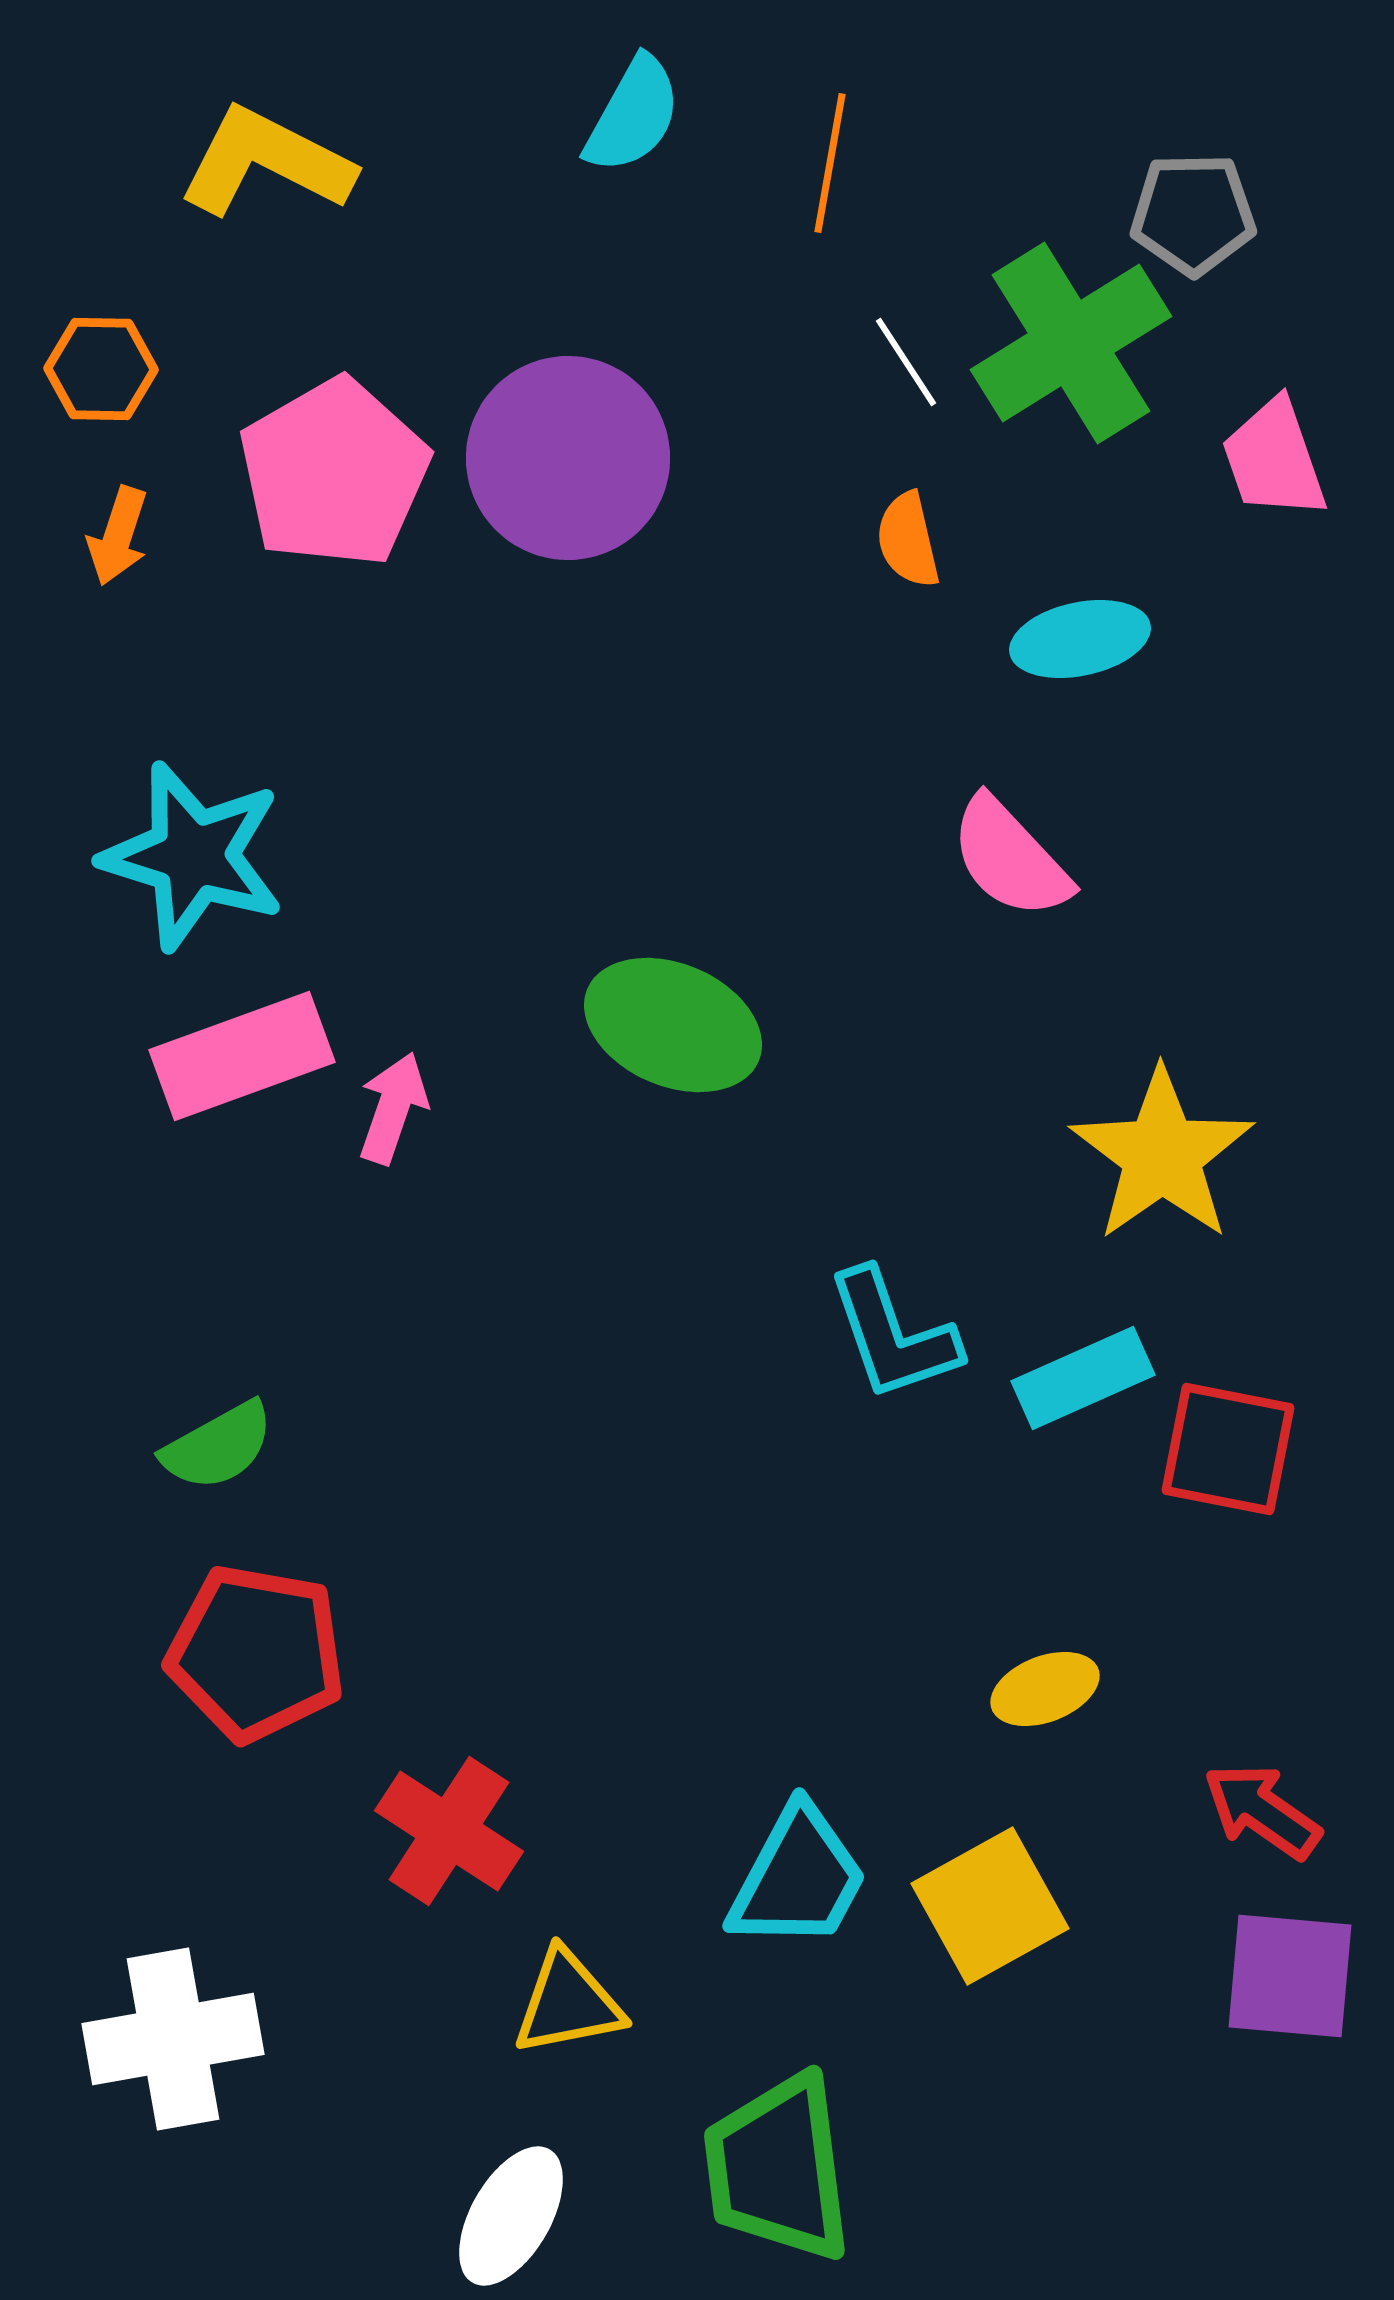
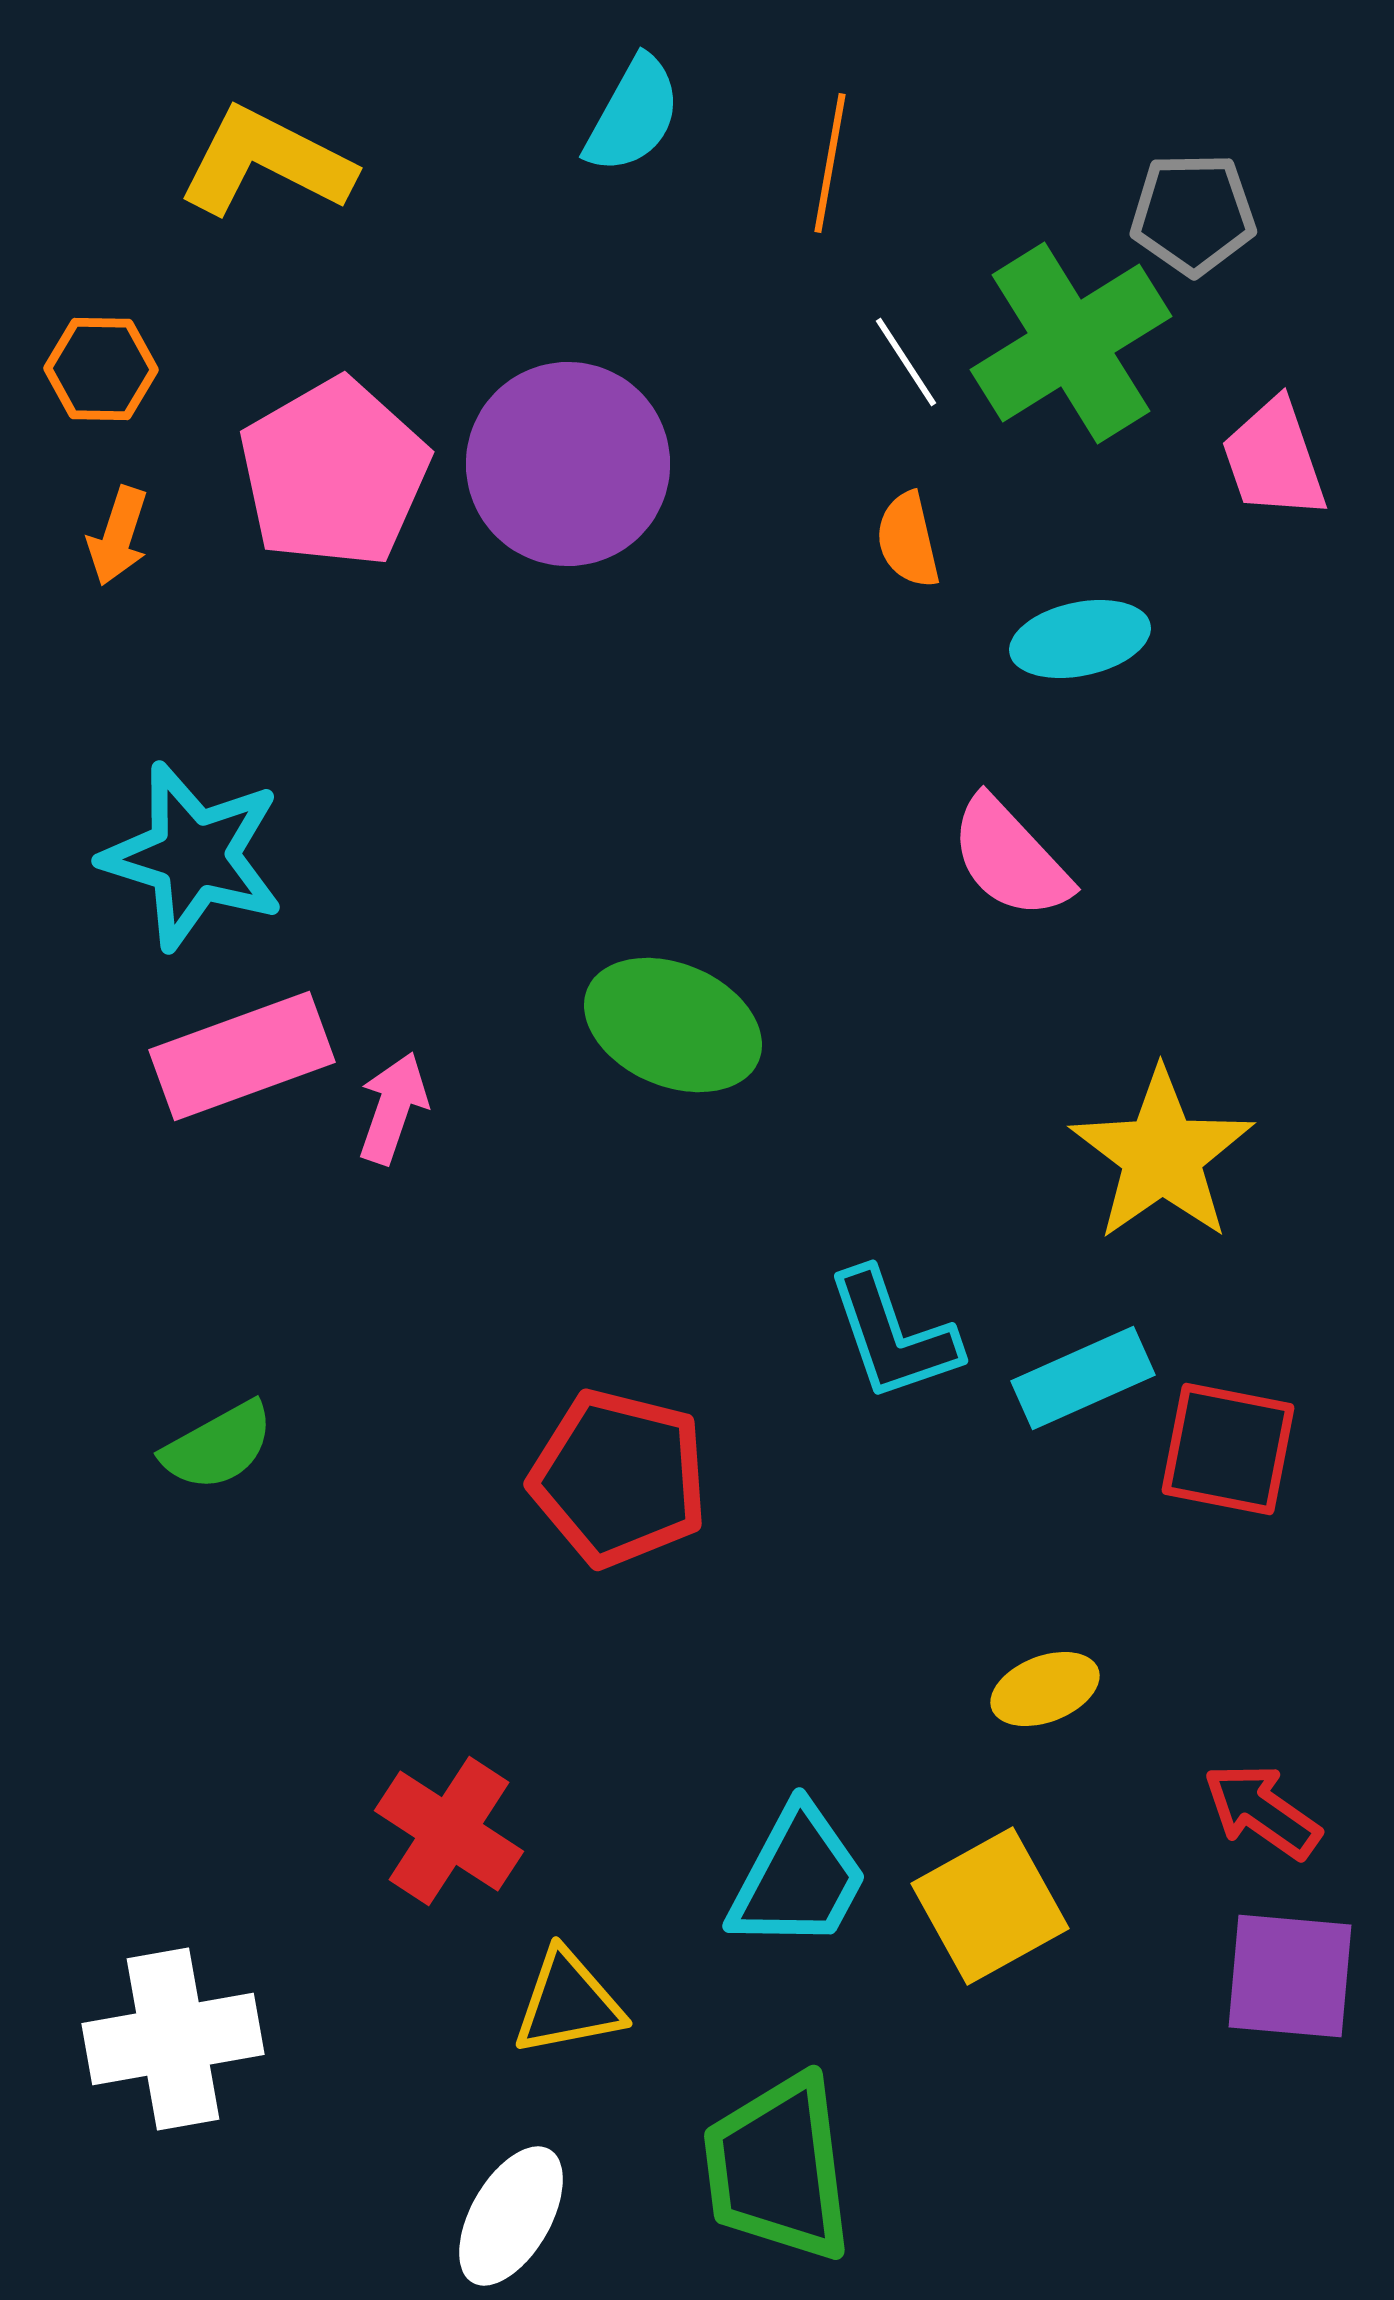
purple circle: moved 6 px down
red pentagon: moved 363 px right, 175 px up; rotated 4 degrees clockwise
